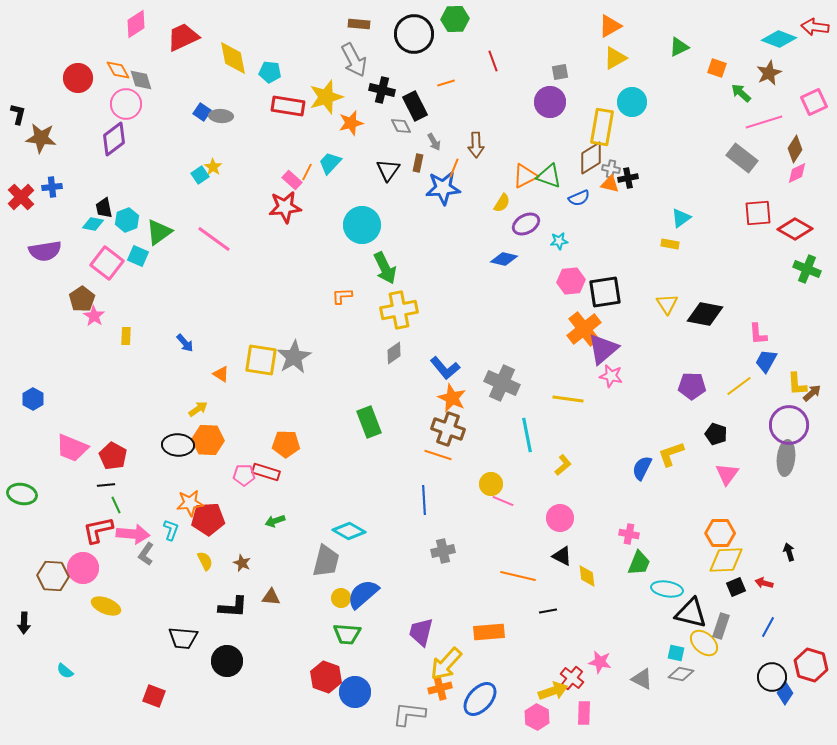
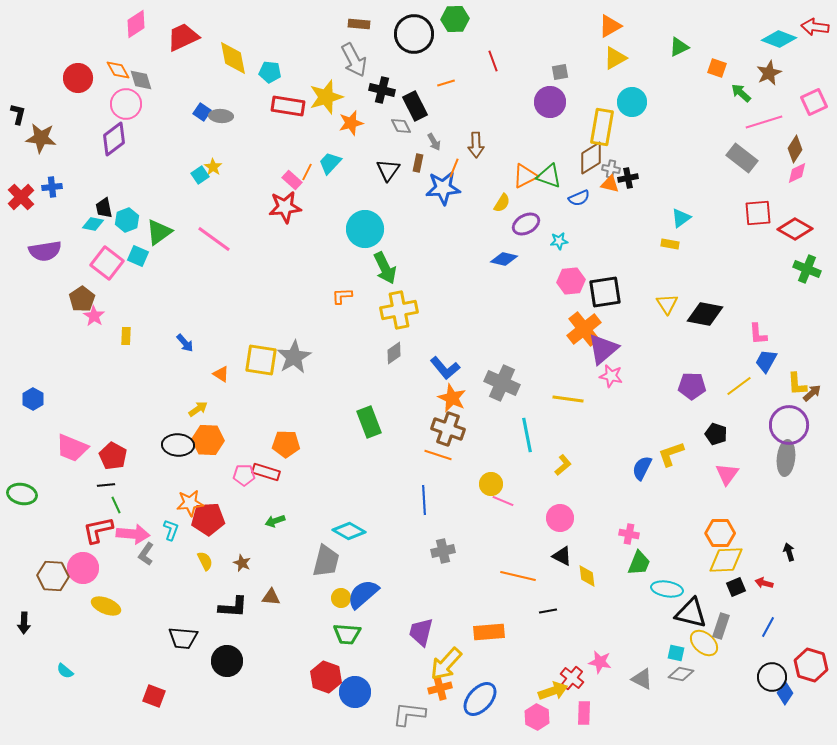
cyan circle at (362, 225): moved 3 px right, 4 px down
